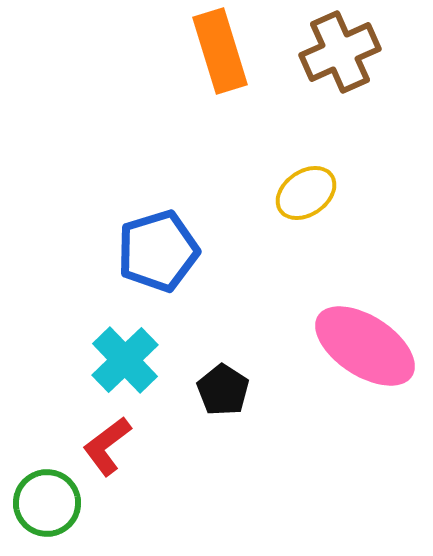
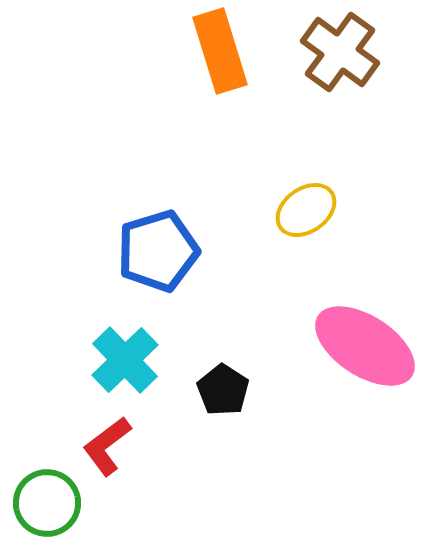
brown cross: rotated 30 degrees counterclockwise
yellow ellipse: moved 17 px down
